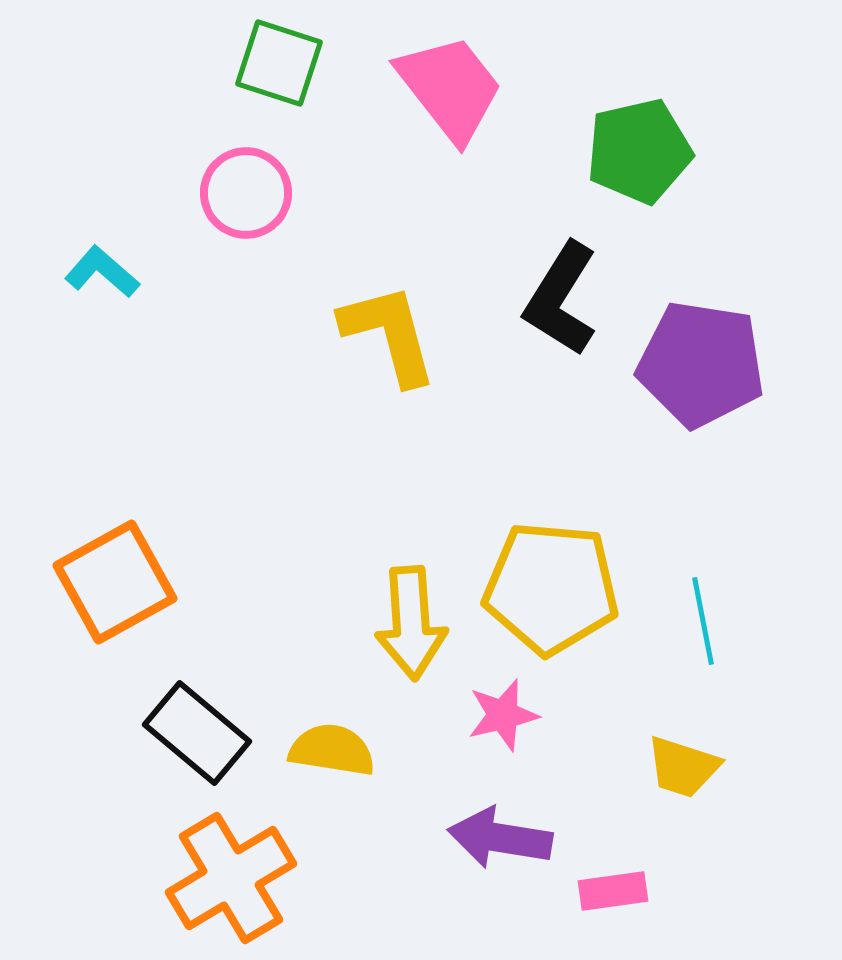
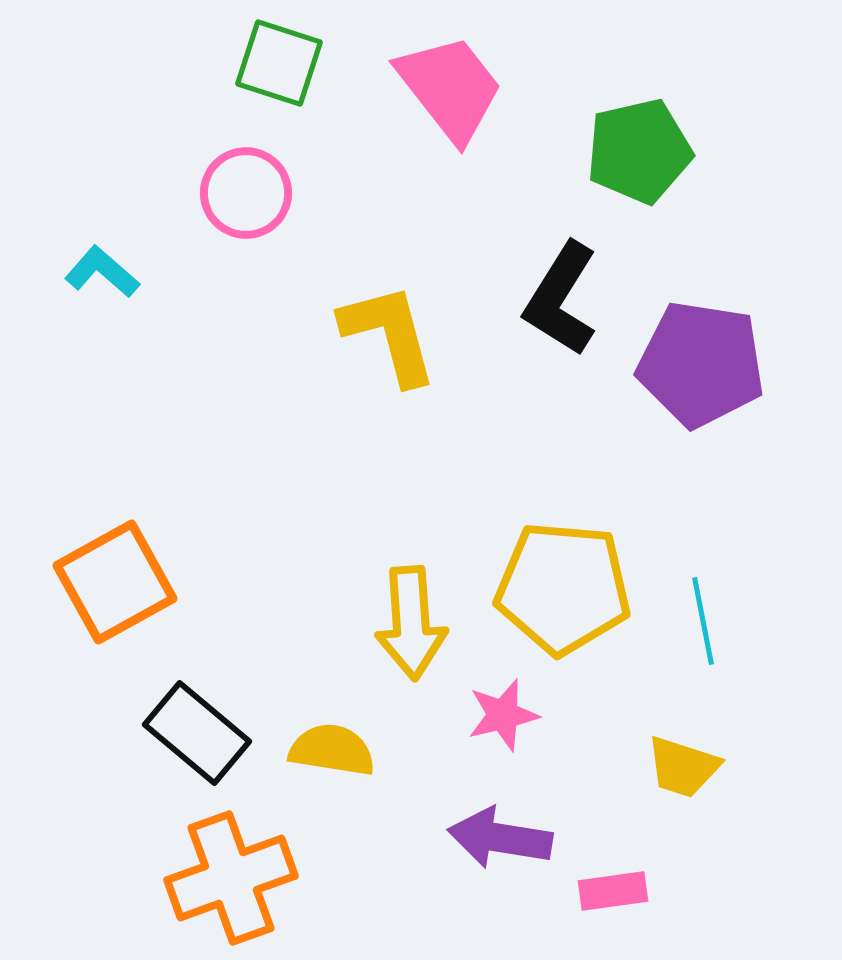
yellow pentagon: moved 12 px right
orange cross: rotated 11 degrees clockwise
